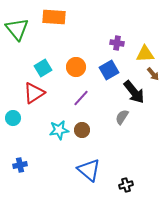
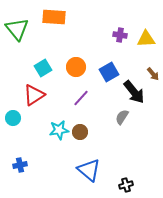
purple cross: moved 3 px right, 8 px up
yellow triangle: moved 1 px right, 15 px up
blue square: moved 2 px down
red triangle: moved 2 px down
brown circle: moved 2 px left, 2 px down
